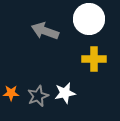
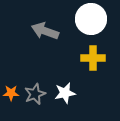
white circle: moved 2 px right
yellow cross: moved 1 px left, 1 px up
gray star: moved 3 px left, 2 px up
